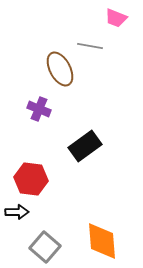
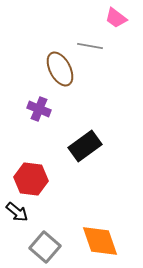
pink trapezoid: rotated 15 degrees clockwise
black arrow: rotated 40 degrees clockwise
orange diamond: moved 2 px left; rotated 15 degrees counterclockwise
